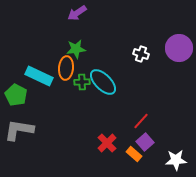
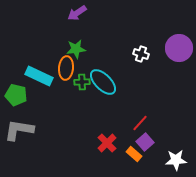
green pentagon: rotated 15 degrees counterclockwise
red line: moved 1 px left, 2 px down
